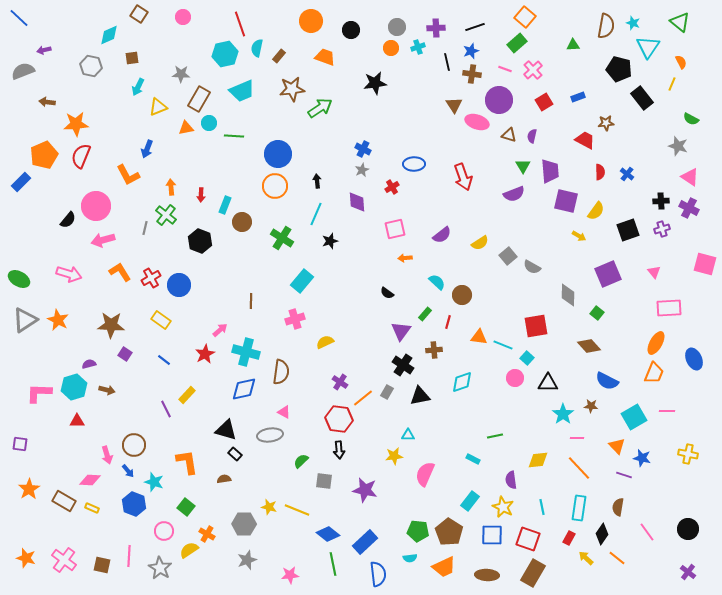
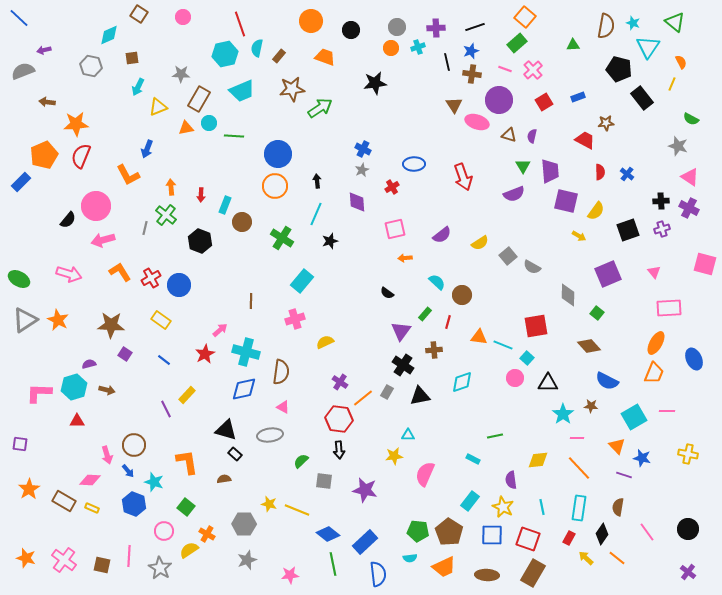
green triangle at (680, 22): moved 5 px left
pink triangle at (284, 412): moved 1 px left, 5 px up
yellow star at (269, 507): moved 3 px up
